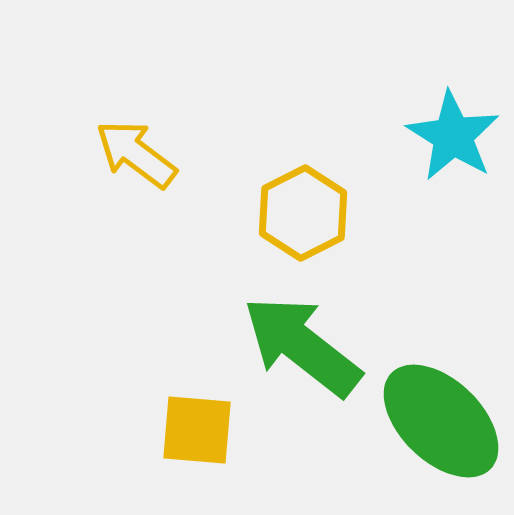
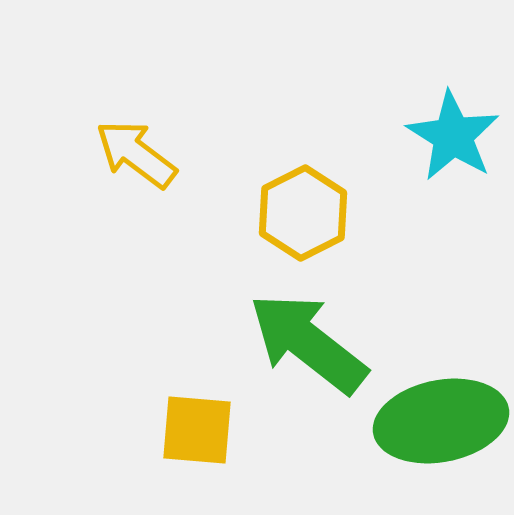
green arrow: moved 6 px right, 3 px up
green ellipse: rotated 55 degrees counterclockwise
